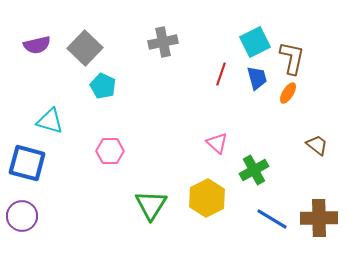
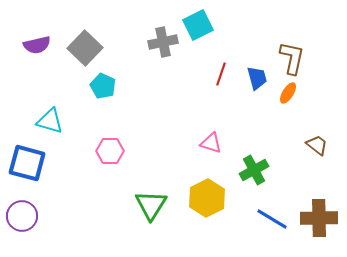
cyan square: moved 57 px left, 17 px up
pink triangle: moved 6 px left; rotated 25 degrees counterclockwise
